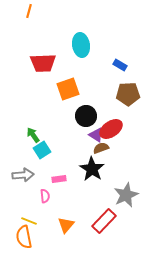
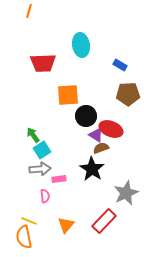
orange square: moved 6 px down; rotated 15 degrees clockwise
red ellipse: rotated 55 degrees clockwise
gray arrow: moved 17 px right, 6 px up
gray star: moved 2 px up
